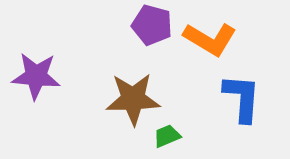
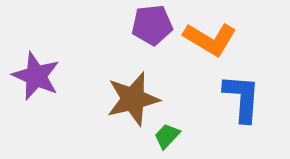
purple pentagon: rotated 21 degrees counterclockwise
purple star: rotated 18 degrees clockwise
brown star: rotated 12 degrees counterclockwise
green trapezoid: rotated 24 degrees counterclockwise
